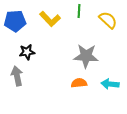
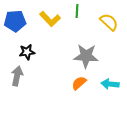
green line: moved 2 px left
yellow semicircle: moved 1 px right, 2 px down
gray arrow: rotated 24 degrees clockwise
orange semicircle: rotated 35 degrees counterclockwise
